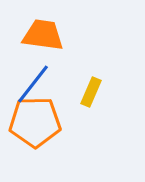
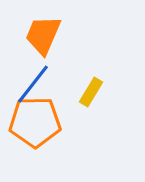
orange trapezoid: rotated 75 degrees counterclockwise
yellow rectangle: rotated 8 degrees clockwise
